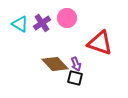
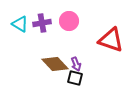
pink circle: moved 2 px right, 3 px down
purple cross: rotated 24 degrees clockwise
red triangle: moved 11 px right, 3 px up
